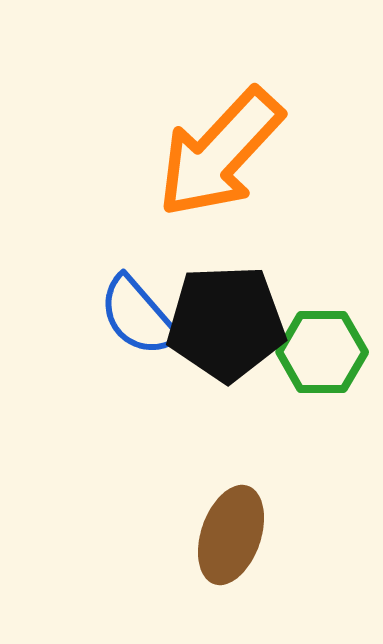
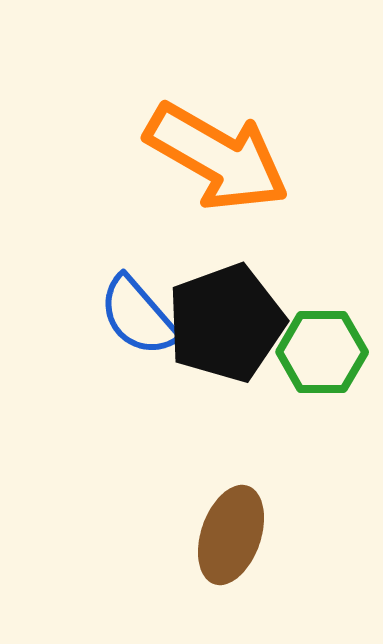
orange arrow: moved 3 px left, 4 px down; rotated 103 degrees counterclockwise
black pentagon: rotated 18 degrees counterclockwise
